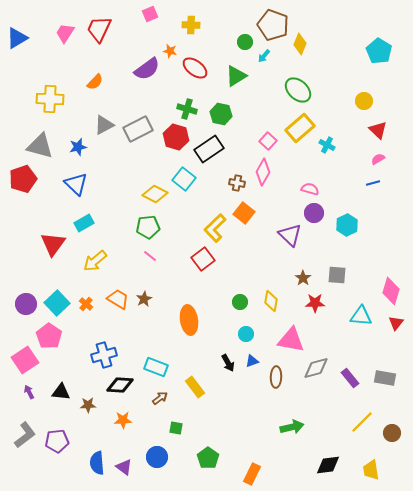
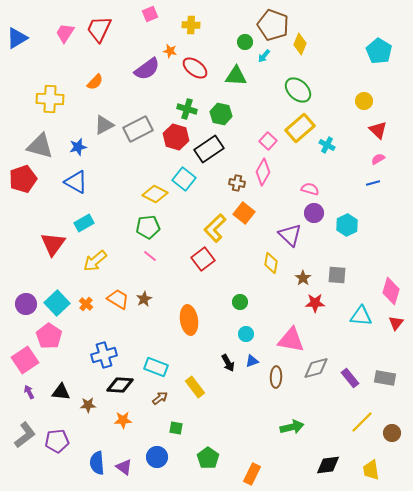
green triangle at (236, 76): rotated 35 degrees clockwise
blue triangle at (76, 184): moved 2 px up; rotated 15 degrees counterclockwise
yellow diamond at (271, 301): moved 38 px up
